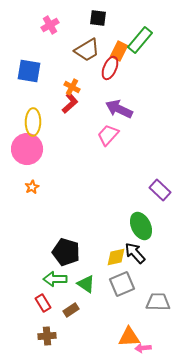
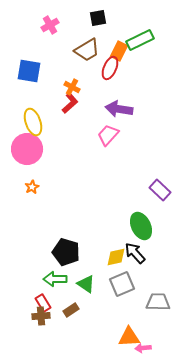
black square: rotated 18 degrees counterclockwise
green rectangle: rotated 24 degrees clockwise
purple arrow: rotated 16 degrees counterclockwise
yellow ellipse: rotated 20 degrees counterclockwise
brown cross: moved 6 px left, 20 px up
